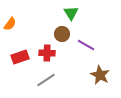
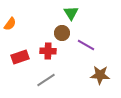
brown circle: moved 1 px up
red cross: moved 1 px right, 2 px up
brown star: rotated 24 degrees counterclockwise
